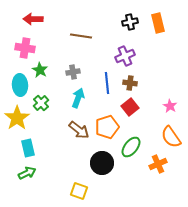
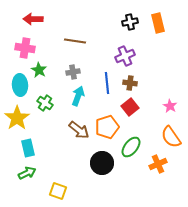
brown line: moved 6 px left, 5 px down
green star: moved 1 px left
cyan arrow: moved 2 px up
green cross: moved 4 px right; rotated 14 degrees counterclockwise
yellow square: moved 21 px left
